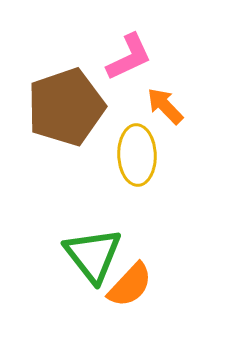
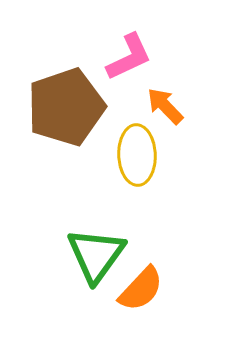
green triangle: moved 3 px right; rotated 14 degrees clockwise
orange semicircle: moved 11 px right, 4 px down
